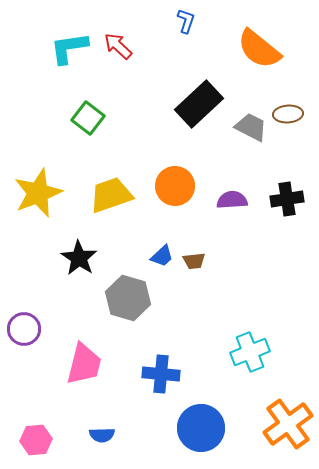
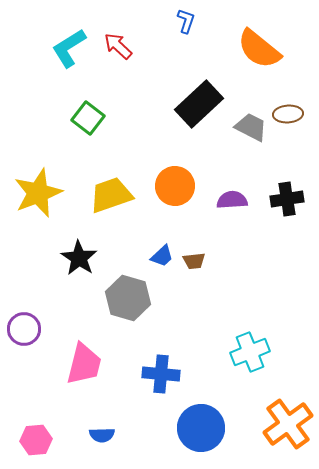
cyan L-shape: rotated 24 degrees counterclockwise
